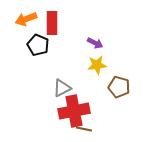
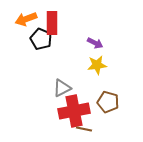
black pentagon: moved 3 px right, 6 px up
brown pentagon: moved 11 px left, 15 px down
